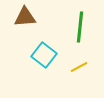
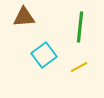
brown triangle: moved 1 px left
cyan square: rotated 15 degrees clockwise
